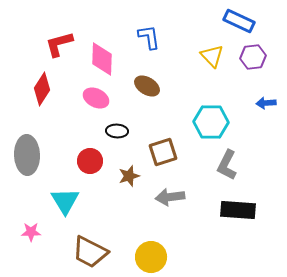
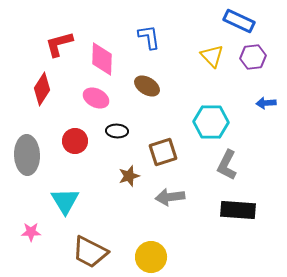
red circle: moved 15 px left, 20 px up
